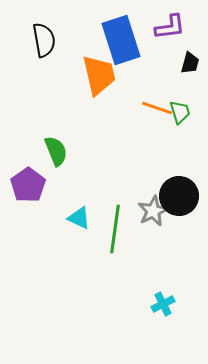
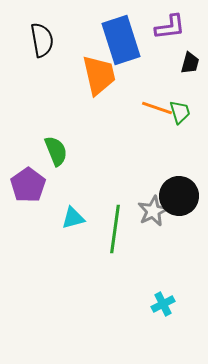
black semicircle: moved 2 px left
cyan triangle: moved 6 px left; rotated 40 degrees counterclockwise
